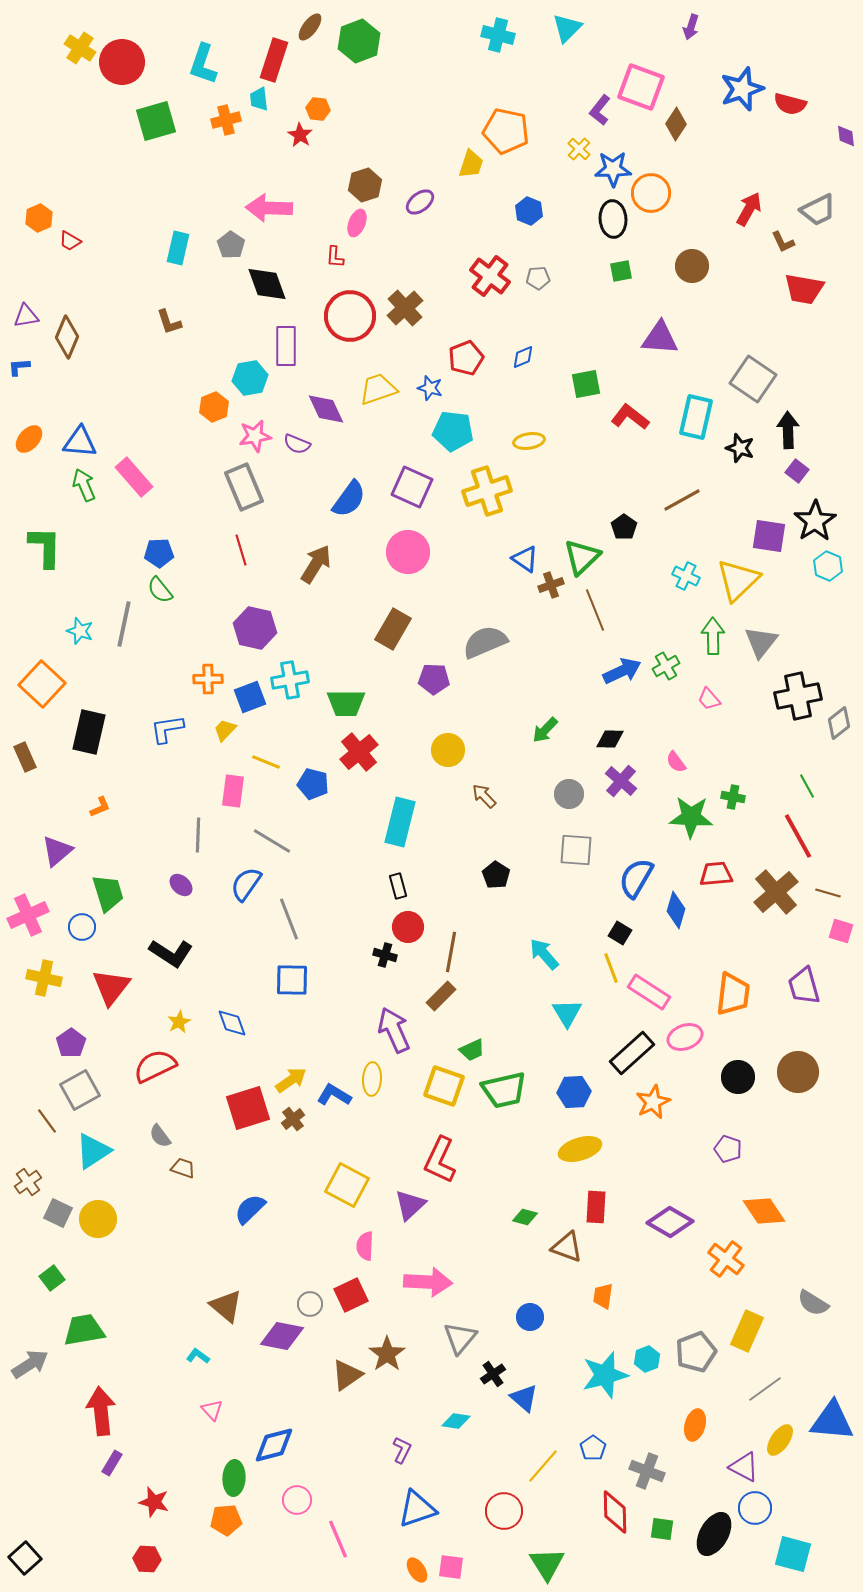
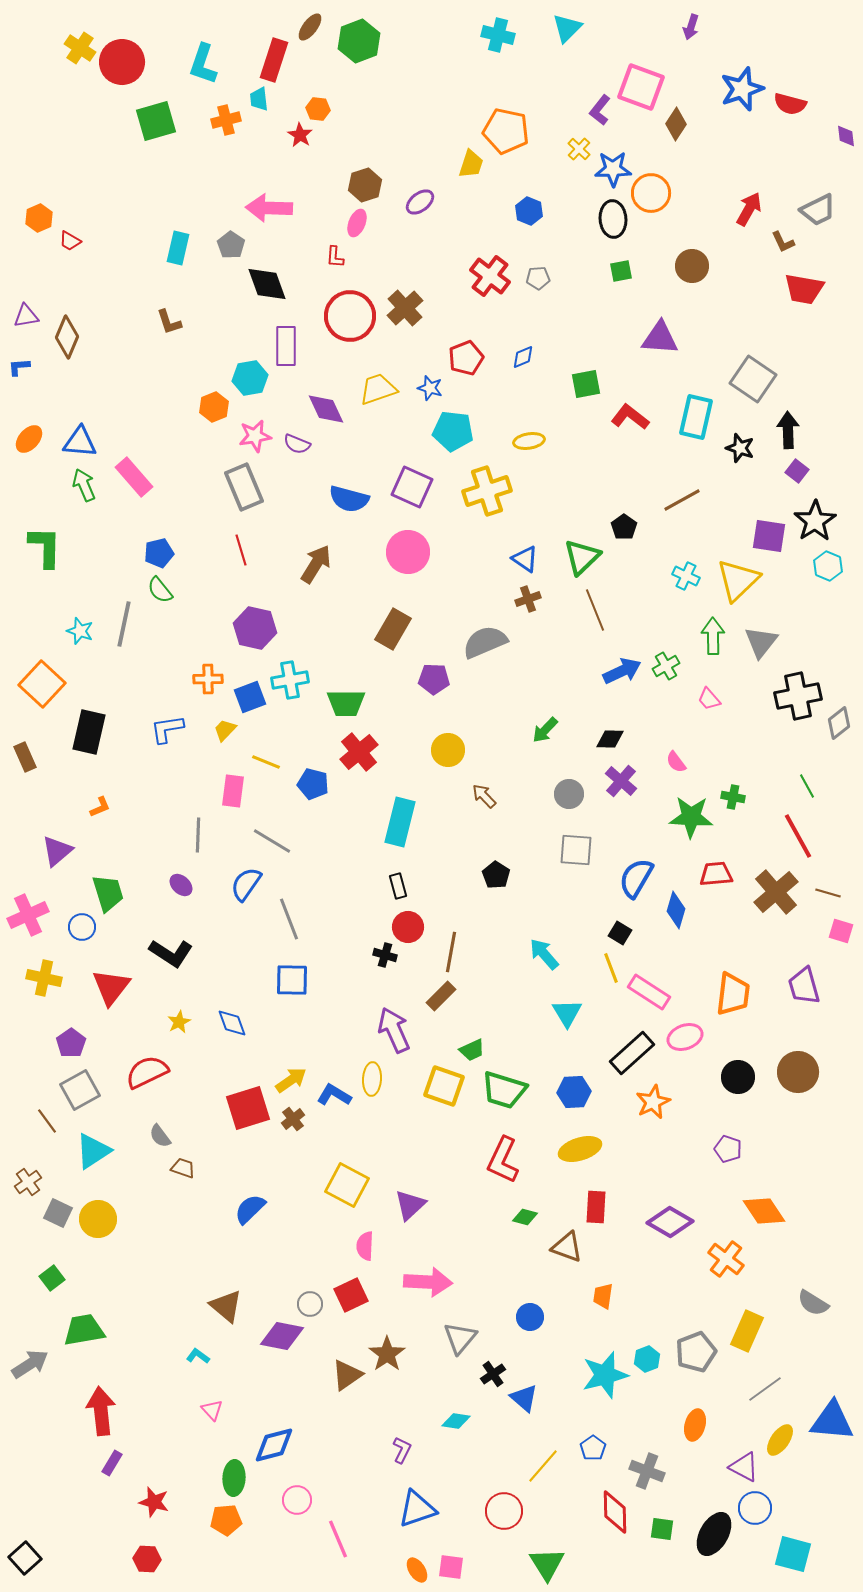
blue semicircle at (349, 499): rotated 69 degrees clockwise
blue pentagon at (159, 553): rotated 12 degrees counterclockwise
brown cross at (551, 585): moved 23 px left, 14 px down
red semicircle at (155, 1066): moved 8 px left, 6 px down
green trapezoid at (504, 1090): rotated 30 degrees clockwise
red L-shape at (440, 1160): moved 63 px right
